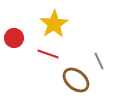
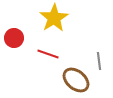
yellow star: moved 6 px up
gray line: rotated 18 degrees clockwise
